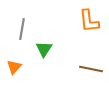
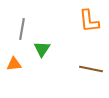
green triangle: moved 2 px left
orange triangle: moved 3 px up; rotated 42 degrees clockwise
